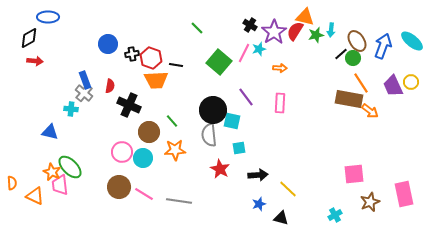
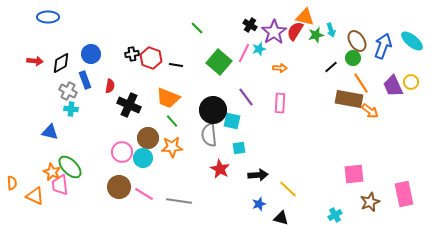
cyan arrow at (331, 30): rotated 24 degrees counterclockwise
black diamond at (29, 38): moved 32 px right, 25 px down
blue circle at (108, 44): moved 17 px left, 10 px down
black line at (341, 54): moved 10 px left, 13 px down
orange trapezoid at (156, 80): moved 12 px right, 18 px down; rotated 25 degrees clockwise
gray cross at (84, 93): moved 16 px left, 2 px up; rotated 12 degrees counterclockwise
brown circle at (149, 132): moved 1 px left, 6 px down
orange star at (175, 150): moved 3 px left, 3 px up
